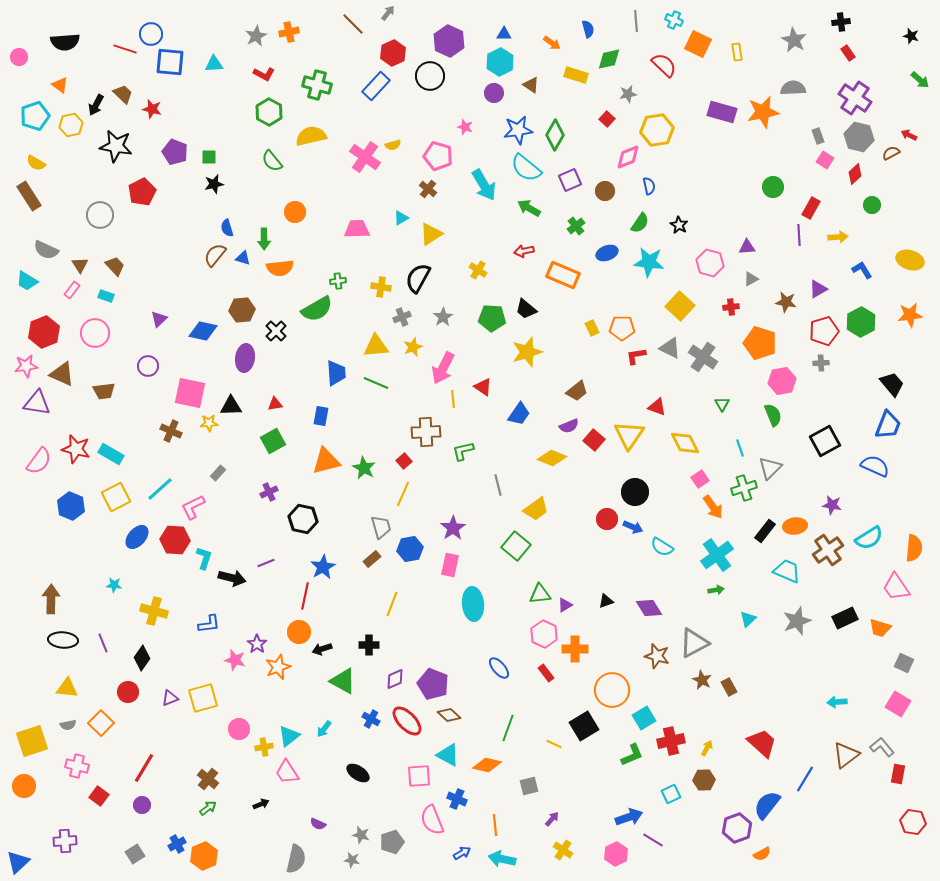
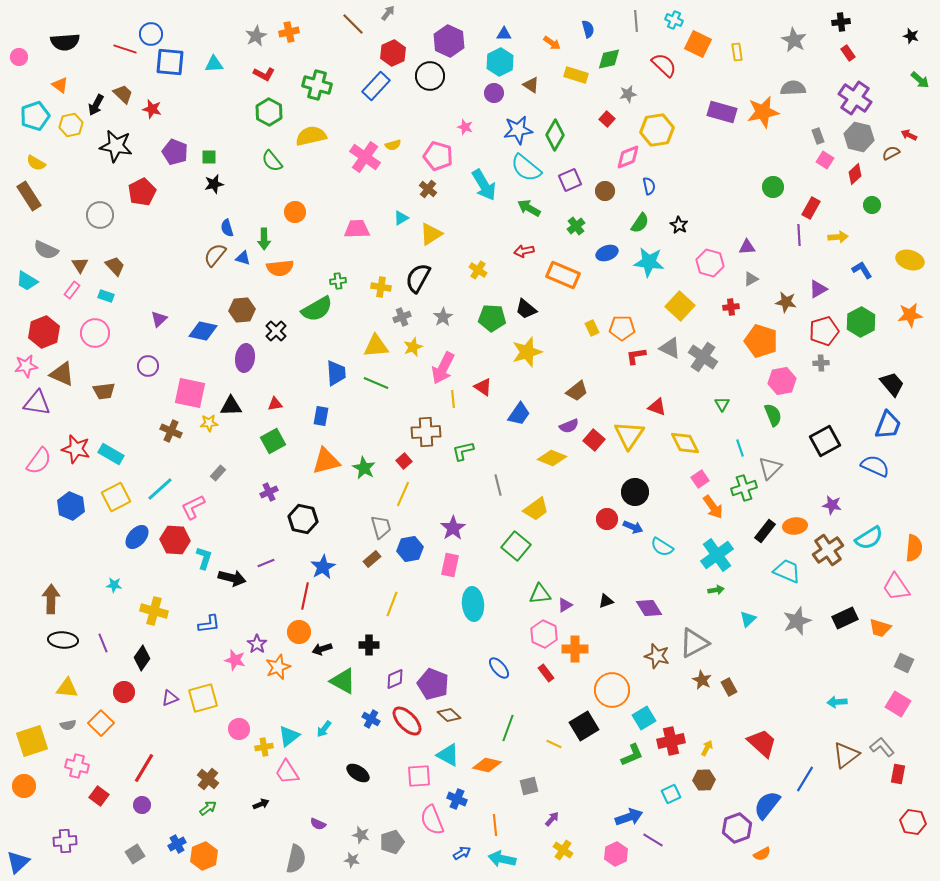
orange pentagon at (760, 343): moved 1 px right, 2 px up
red circle at (128, 692): moved 4 px left
